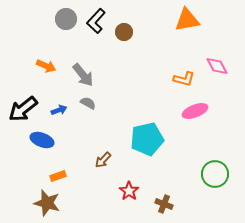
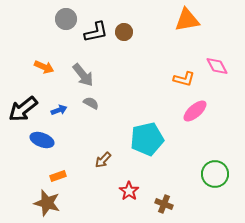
black L-shape: moved 11 px down; rotated 145 degrees counterclockwise
orange arrow: moved 2 px left, 1 px down
gray semicircle: moved 3 px right
pink ellipse: rotated 20 degrees counterclockwise
